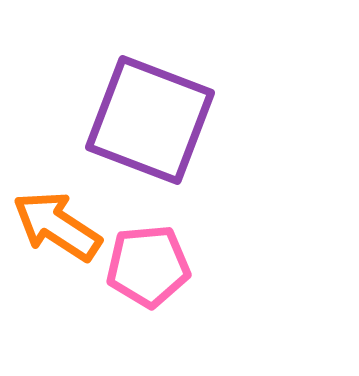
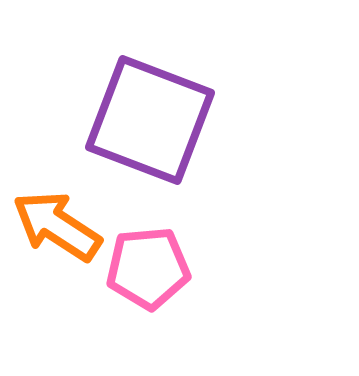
pink pentagon: moved 2 px down
